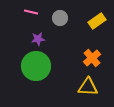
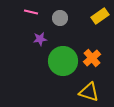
yellow rectangle: moved 3 px right, 5 px up
purple star: moved 2 px right
green circle: moved 27 px right, 5 px up
yellow triangle: moved 1 px right, 5 px down; rotated 15 degrees clockwise
